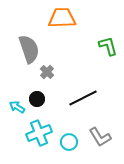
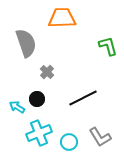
gray semicircle: moved 3 px left, 6 px up
